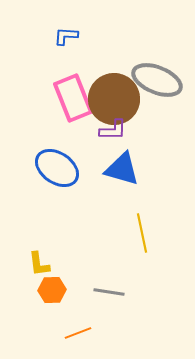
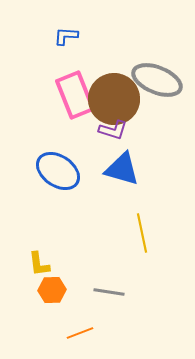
pink rectangle: moved 2 px right, 3 px up
purple L-shape: rotated 16 degrees clockwise
blue ellipse: moved 1 px right, 3 px down
orange line: moved 2 px right
